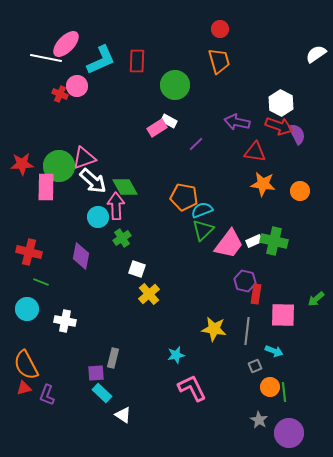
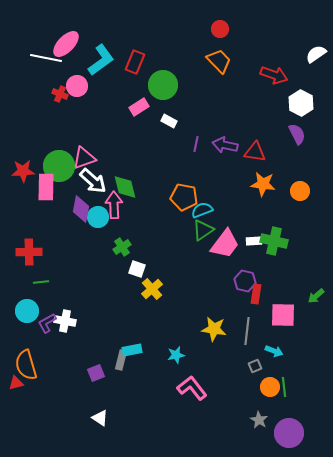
cyan L-shape at (101, 60): rotated 12 degrees counterclockwise
red rectangle at (137, 61): moved 2 px left, 1 px down; rotated 20 degrees clockwise
orange trapezoid at (219, 61): rotated 28 degrees counterclockwise
green circle at (175, 85): moved 12 px left
white hexagon at (281, 103): moved 20 px right
purple arrow at (237, 122): moved 12 px left, 23 px down
red arrow at (279, 126): moved 5 px left, 51 px up
pink rectangle at (157, 128): moved 18 px left, 21 px up
purple line at (196, 144): rotated 35 degrees counterclockwise
red star at (22, 164): moved 1 px right, 7 px down
green diamond at (125, 187): rotated 16 degrees clockwise
pink arrow at (116, 206): moved 2 px left, 1 px up
green triangle at (203, 230): rotated 10 degrees clockwise
green cross at (122, 238): moved 9 px down
white rectangle at (254, 241): rotated 21 degrees clockwise
pink trapezoid at (229, 244): moved 4 px left
red cross at (29, 252): rotated 15 degrees counterclockwise
purple diamond at (81, 256): moved 47 px up
green line at (41, 282): rotated 28 degrees counterclockwise
yellow cross at (149, 294): moved 3 px right, 5 px up
green arrow at (316, 299): moved 3 px up
cyan circle at (27, 309): moved 2 px down
gray rectangle at (113, 358): moved 8 px right, 2 px down
orange semicircle at (26, 365): rotated 12 degrees clockwise
purple square at (96, 373): rotated 18 degrees counterclockwise
red triangle at (24, 388): moved 8 px left, 5 px up
pink L-shape at (192, 388): rotated 12 degrees counterclockwise
green line at (284, 392): moved 5 px up
cyan rectangle at (102, 393): moved 30 px right, 43 px up; rotated 54 degrees counterclockwise
purple L-shape at (47, 395): moved 72 px up; rotated 40 degrees clockwise
white triangle at (123, 415): moved 23 px left, 3 px down
